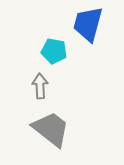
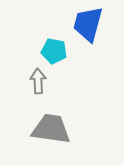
gray arrow: moved 2 px left, 5 px up
gray trapezoid: rotated 30 degrees counterclockwise
